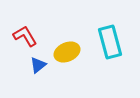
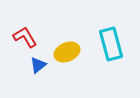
red L-shape: moved 1 px down
cyan rectangle: moved 1 px right, 2 px down
